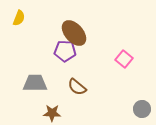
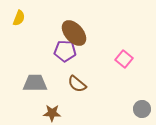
brown semicircle: moved 3 px up
